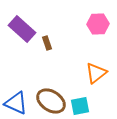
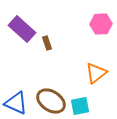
pink hexagon: moved 3 px right
